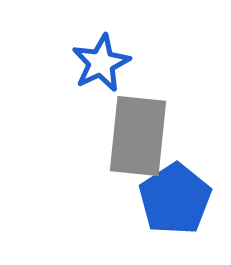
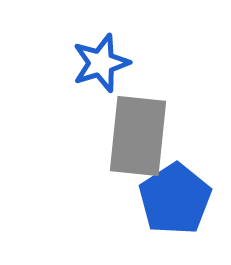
blue star: rotated 8 degrees clockwise
